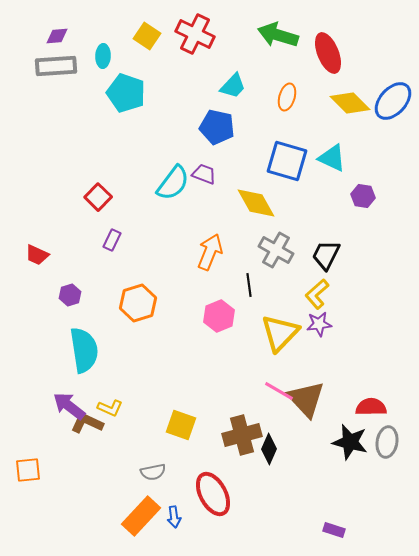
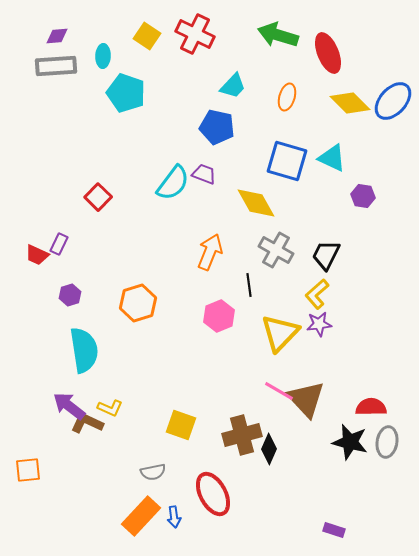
purple rectangle at (112, 240): moved 53 px left, 4 px down
